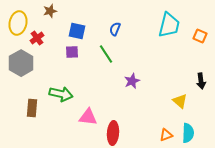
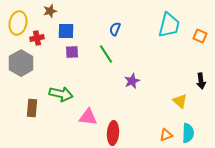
blue square: moved 11 px left; rotated 12 degrees counterclockwise
red cross: rotated 24 degrees clockwise
